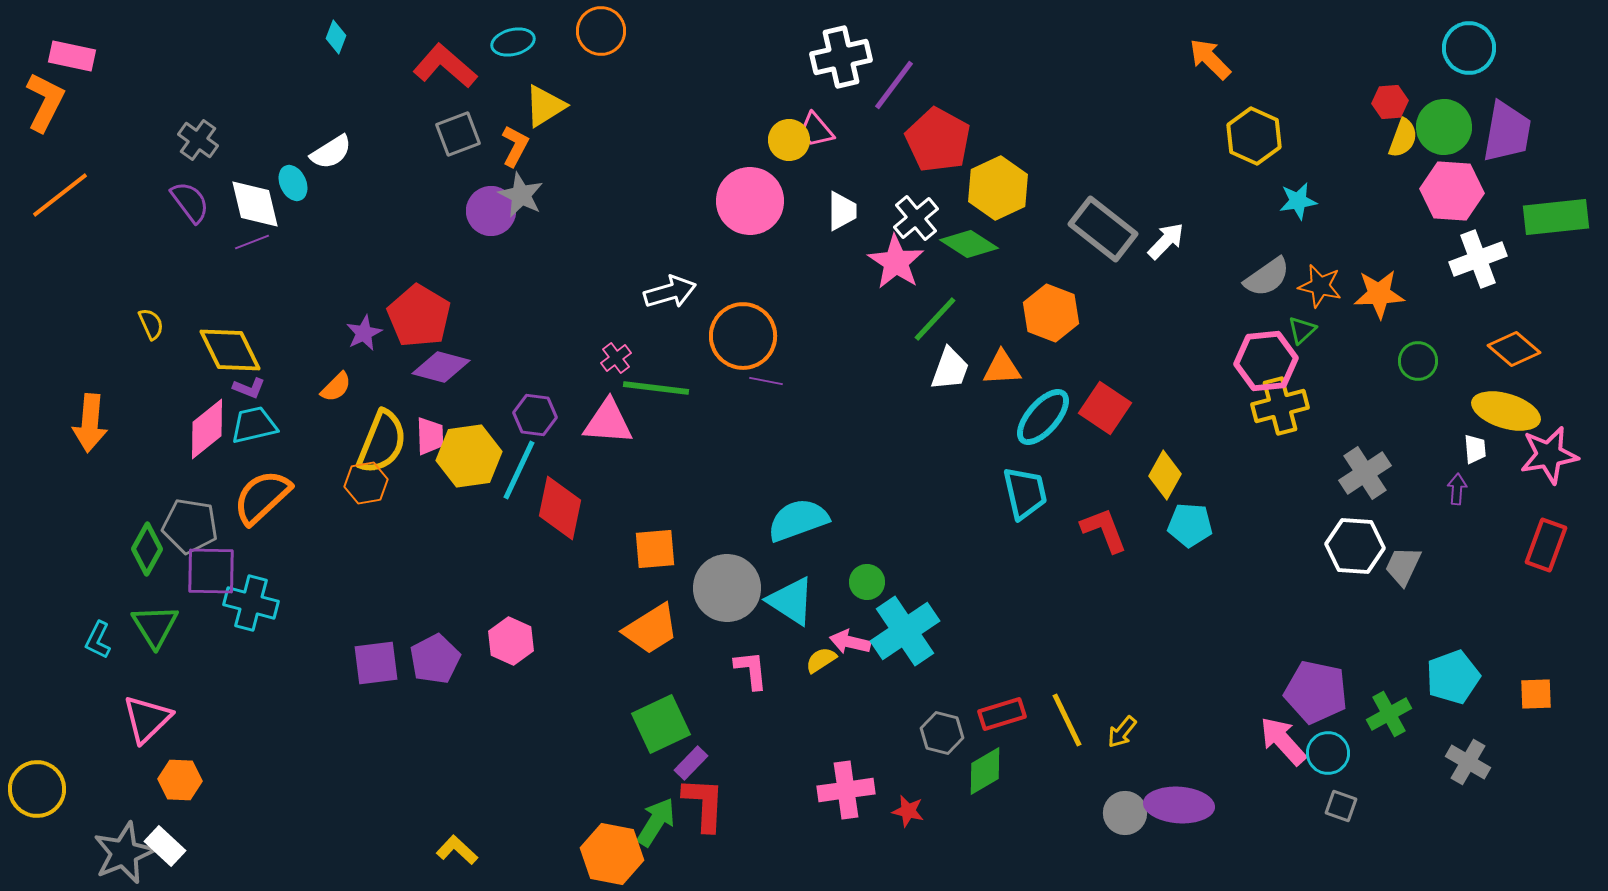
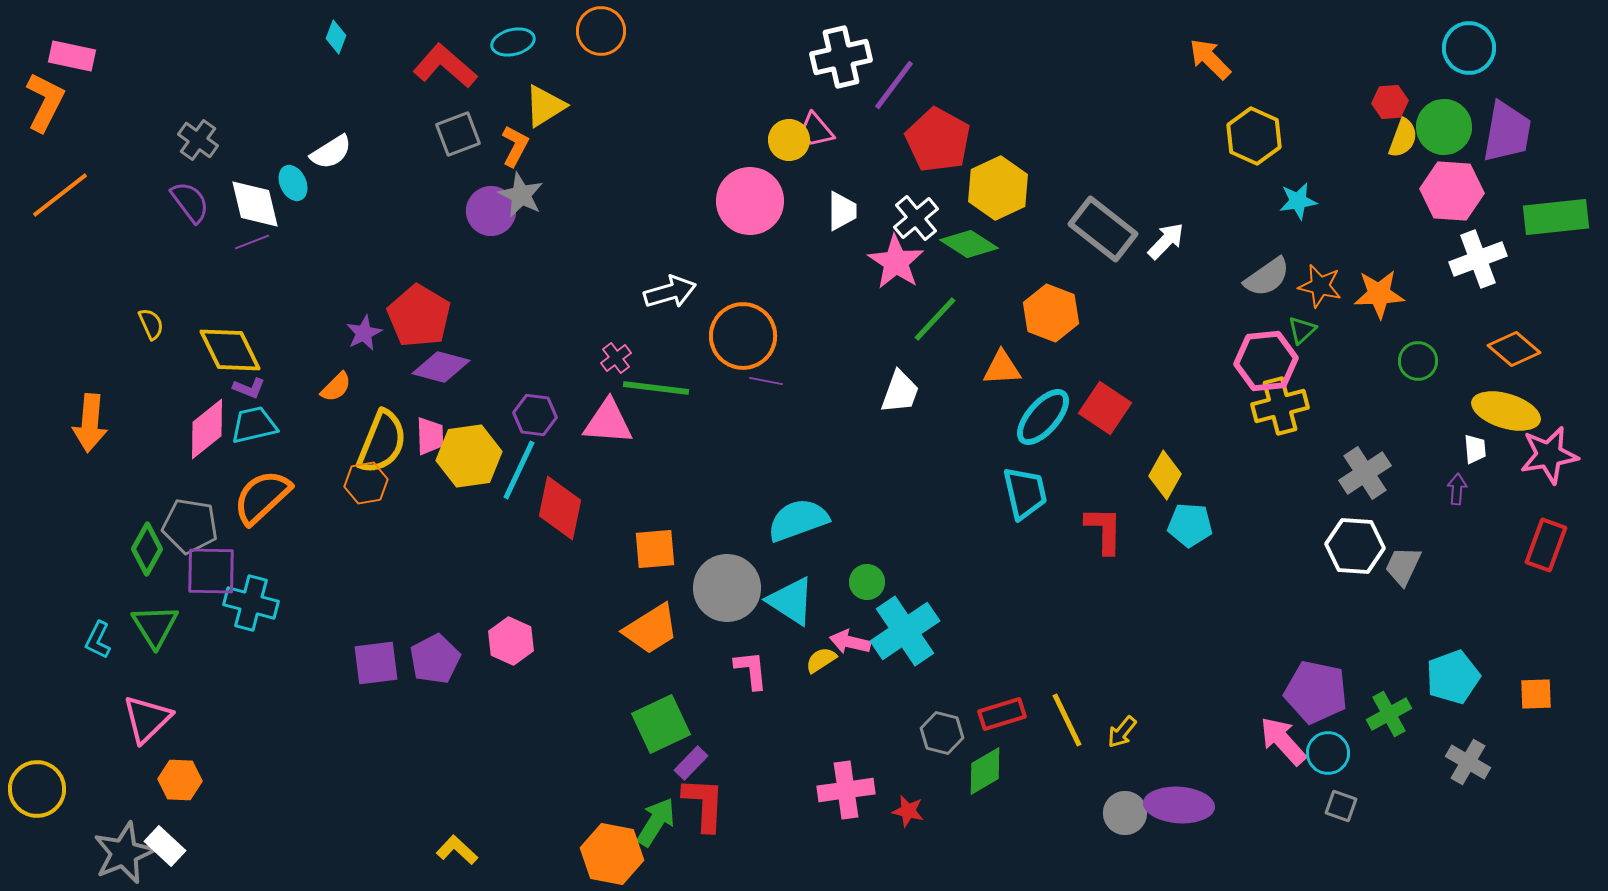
white trapezoid at (950, 369): moved 50 px left, 23 px down
red L-shape at (1104, 530): rotated 22 degrees clockwise
